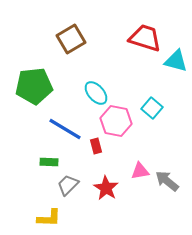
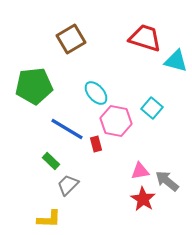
blue line: moved 2 px right
red rectangle: moved 2 px up
green rectangle: moved 2 px right, 1 px up; rotated 42 degrees clockwise
red star: moved 37 px right, 11 px down
yellow L-shape: moved 1 px down
